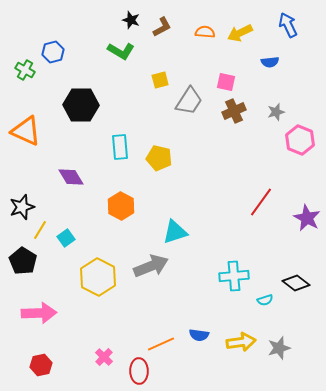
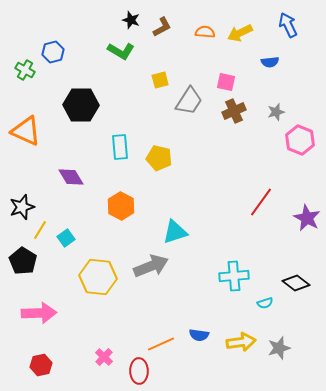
yellow hexagon at (98, 277): rotated 21 degrees counterclockwise
cyan semicircle at (265, 300): moved 3 px down
